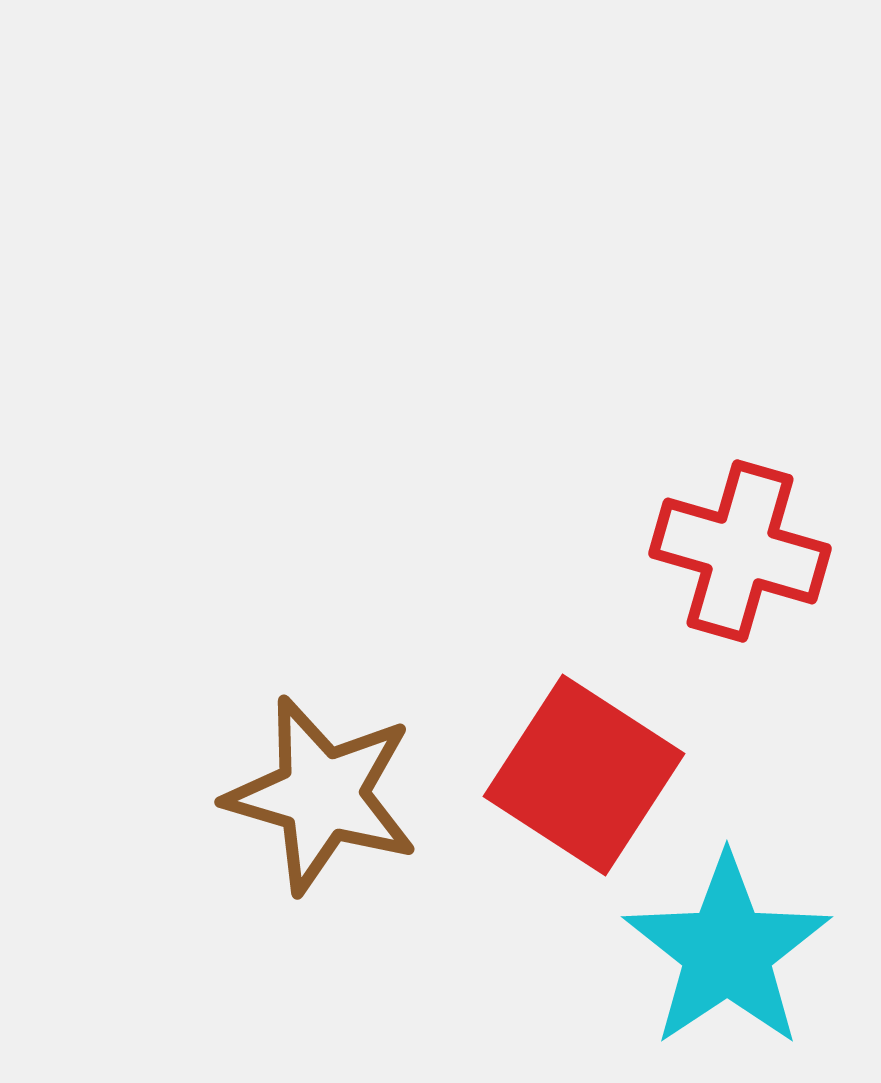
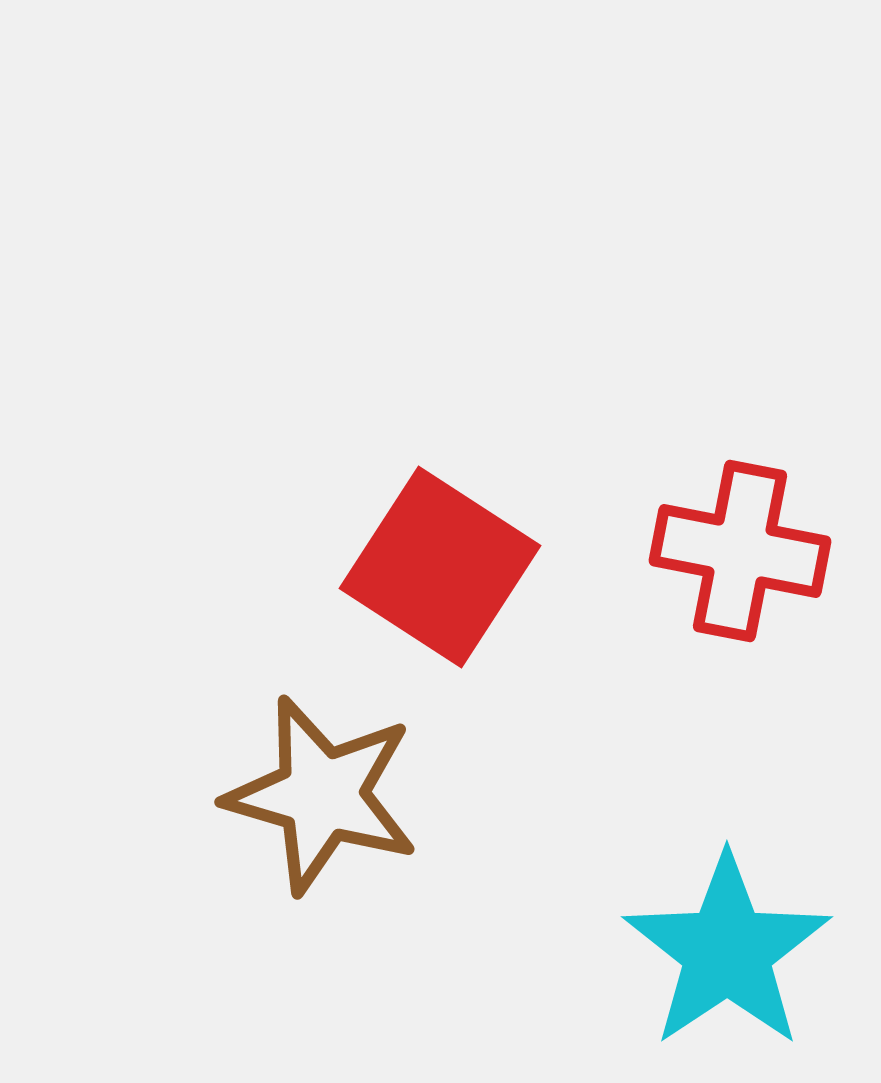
red cross: rotated 5 degrees counterclockwise
red square: moved 144 px left, 208 px up
